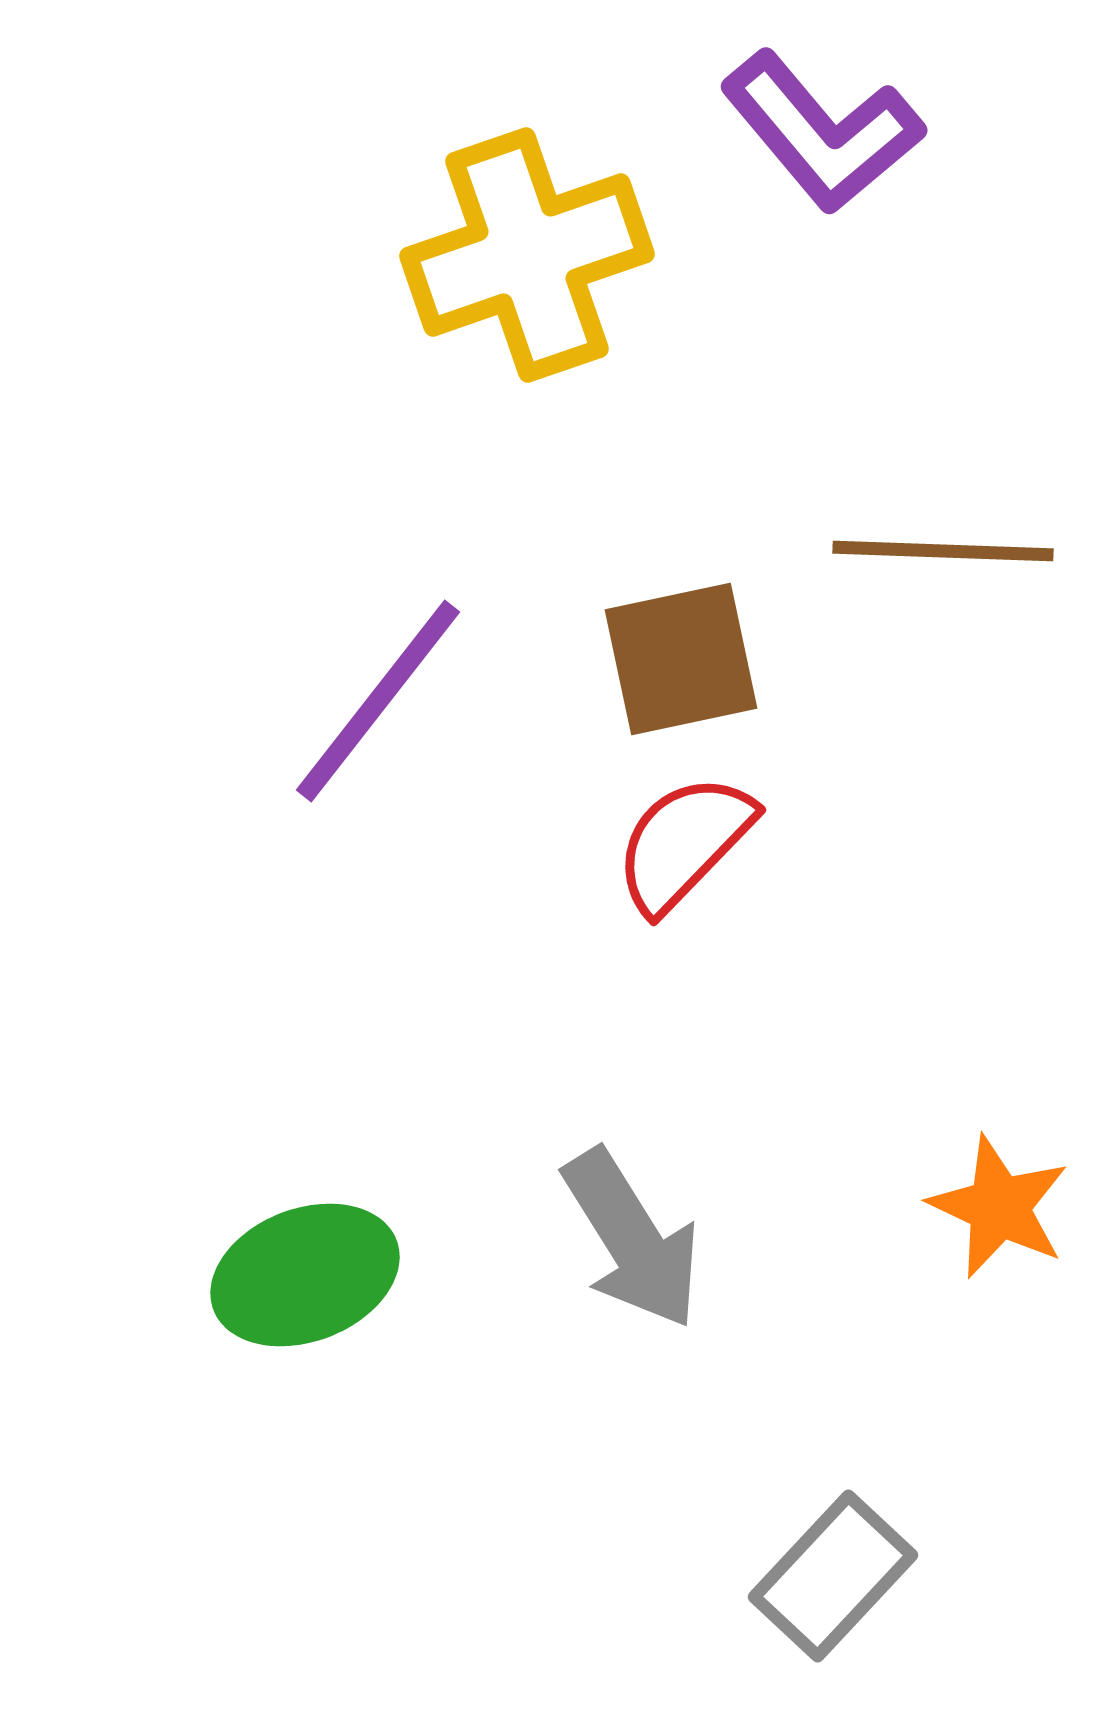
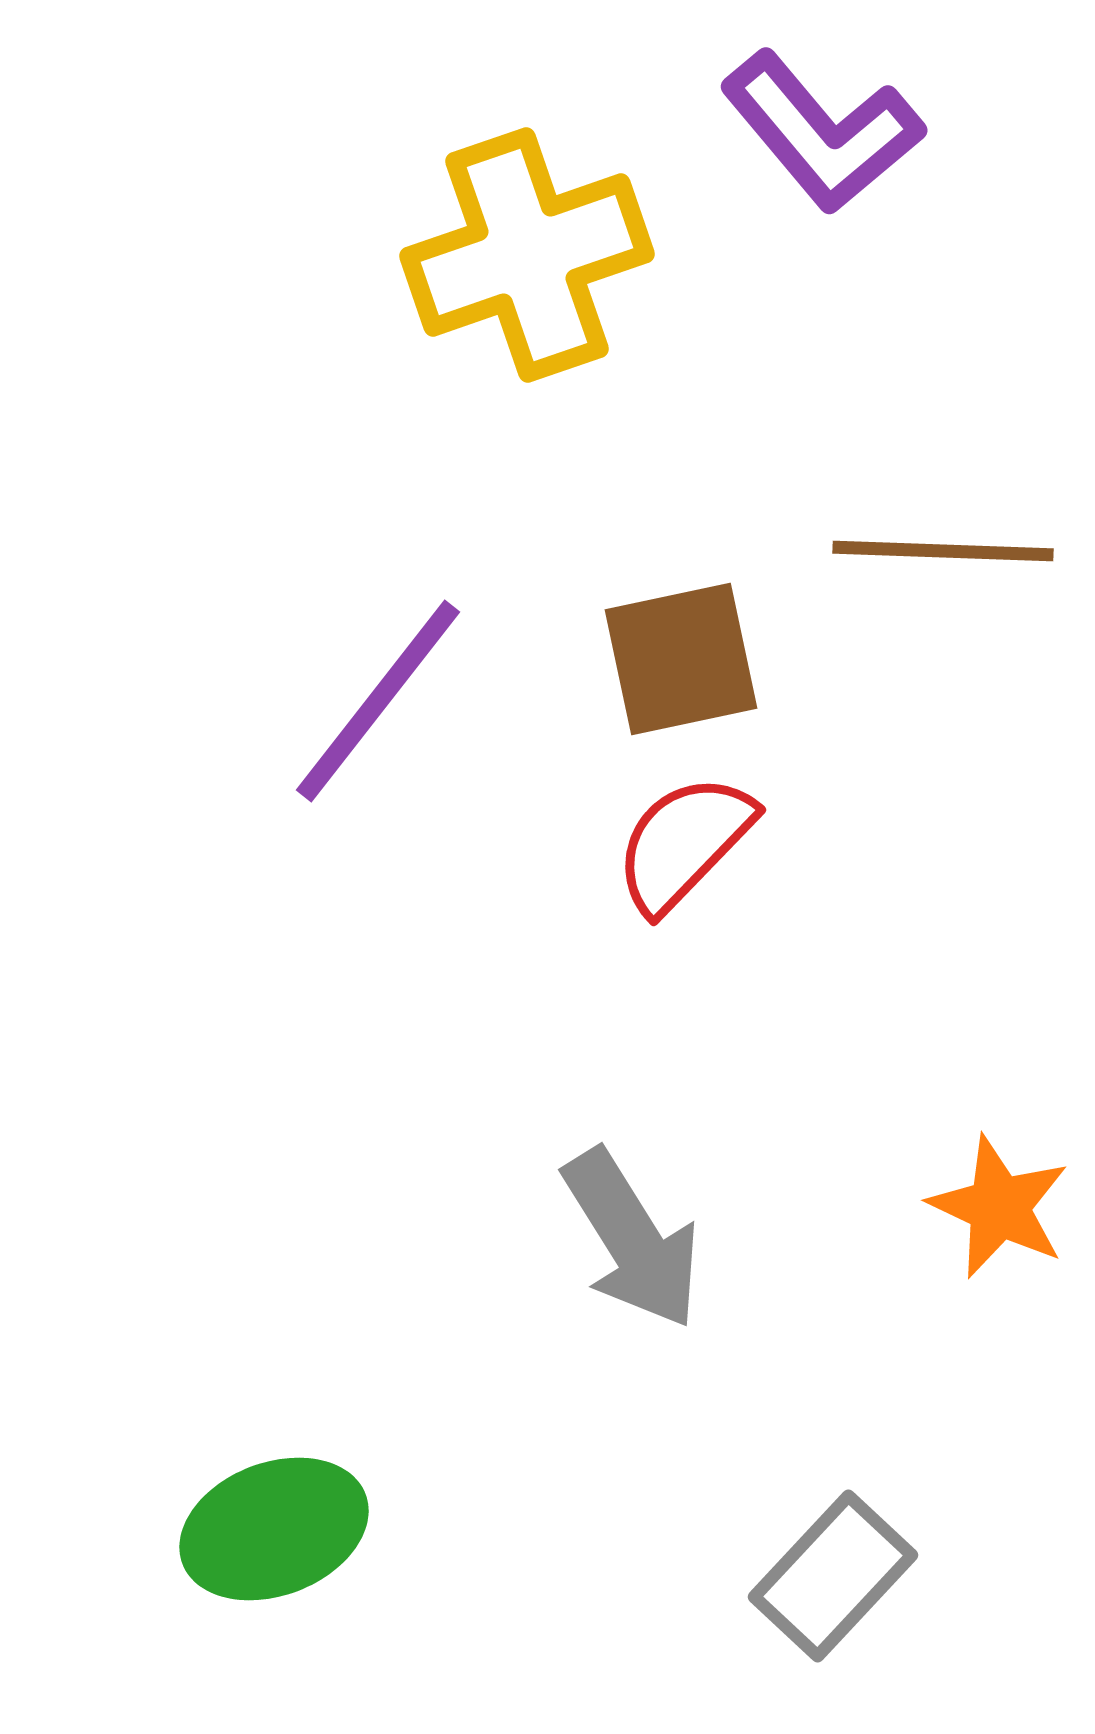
green ellipse: moved 31 px left, 254 px down
